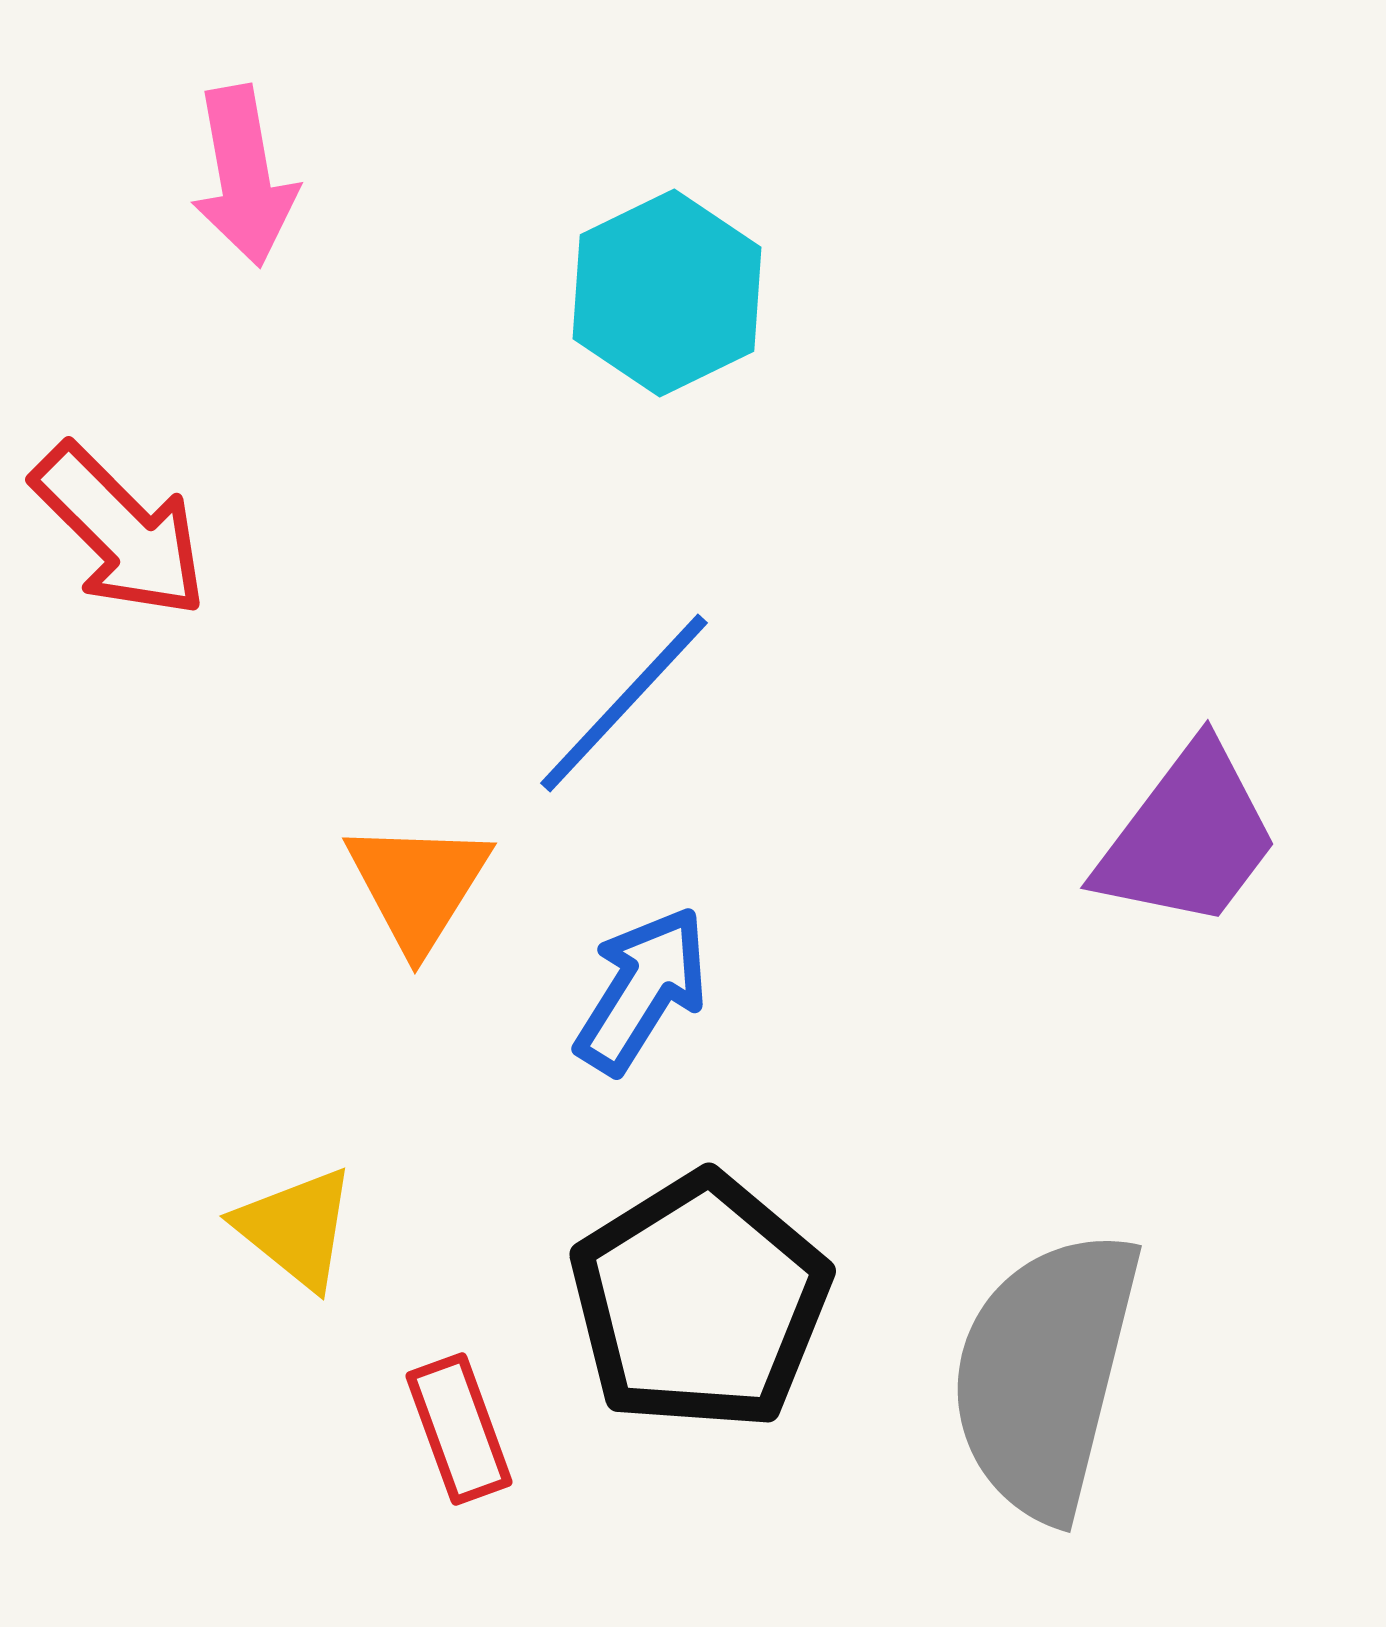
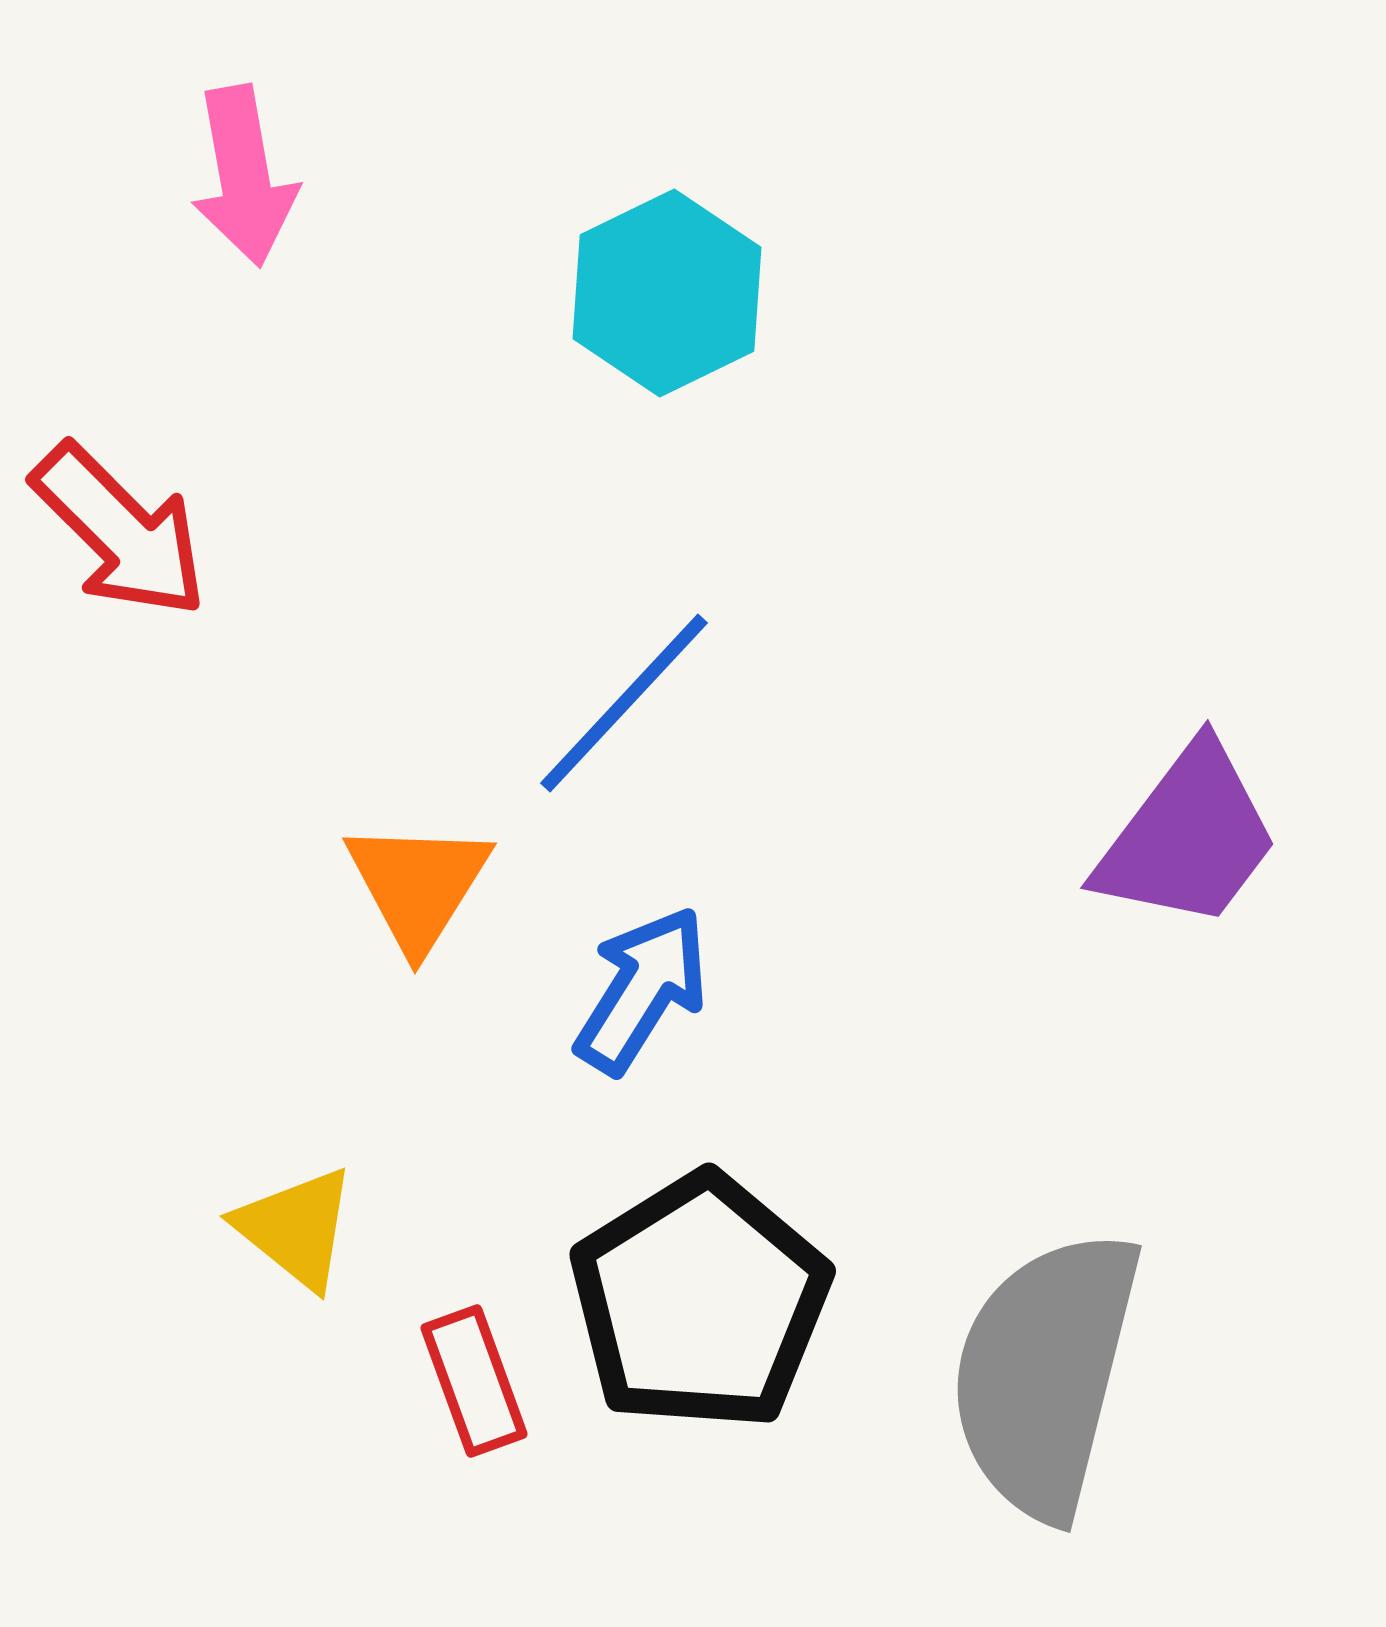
red rectangle: moved 15 px right, 48 px up
